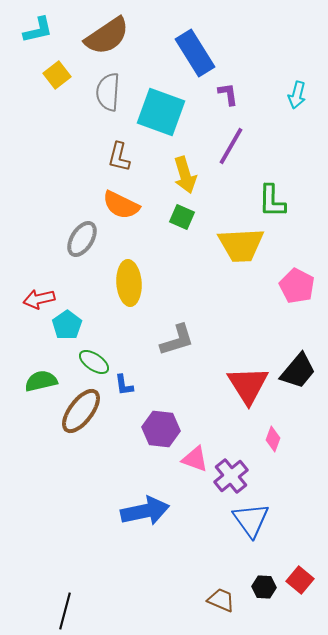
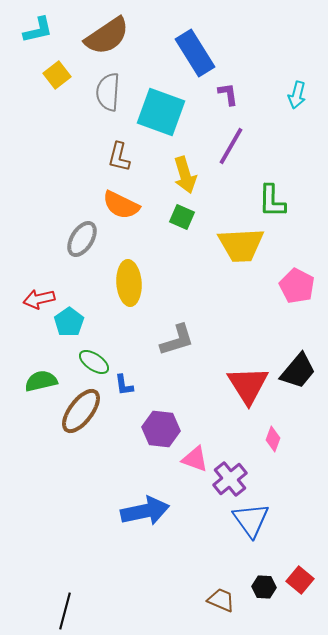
cyan pentagon: moved 2 px right, 3 px up
purple cross: moved 1 px left, 3 px down
